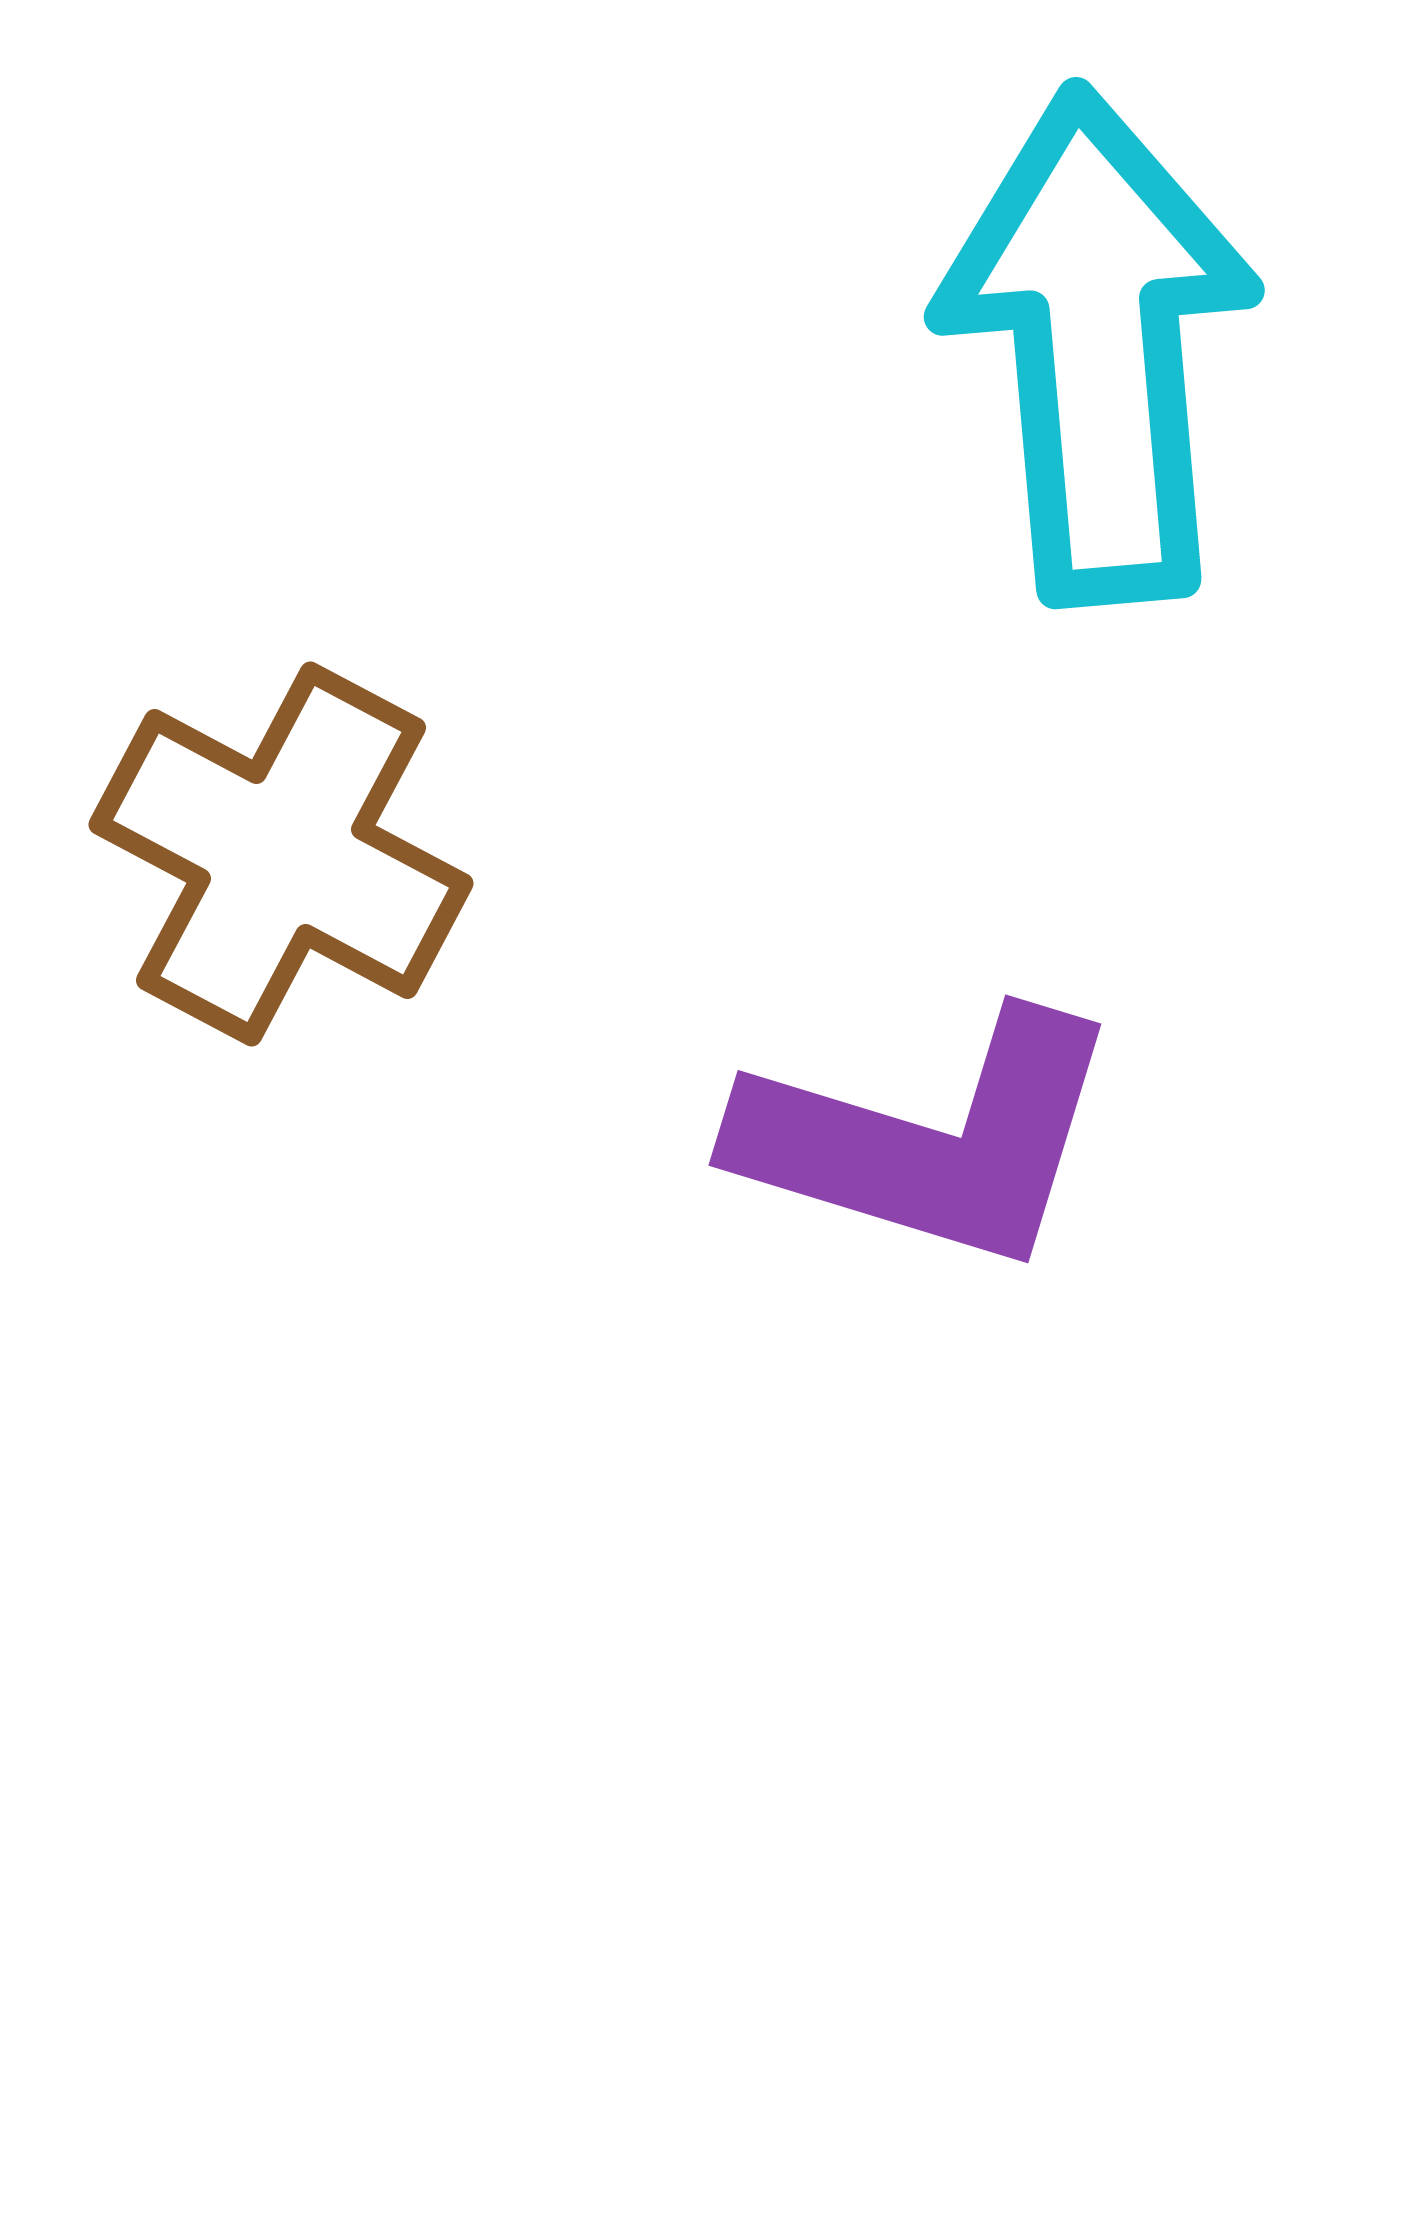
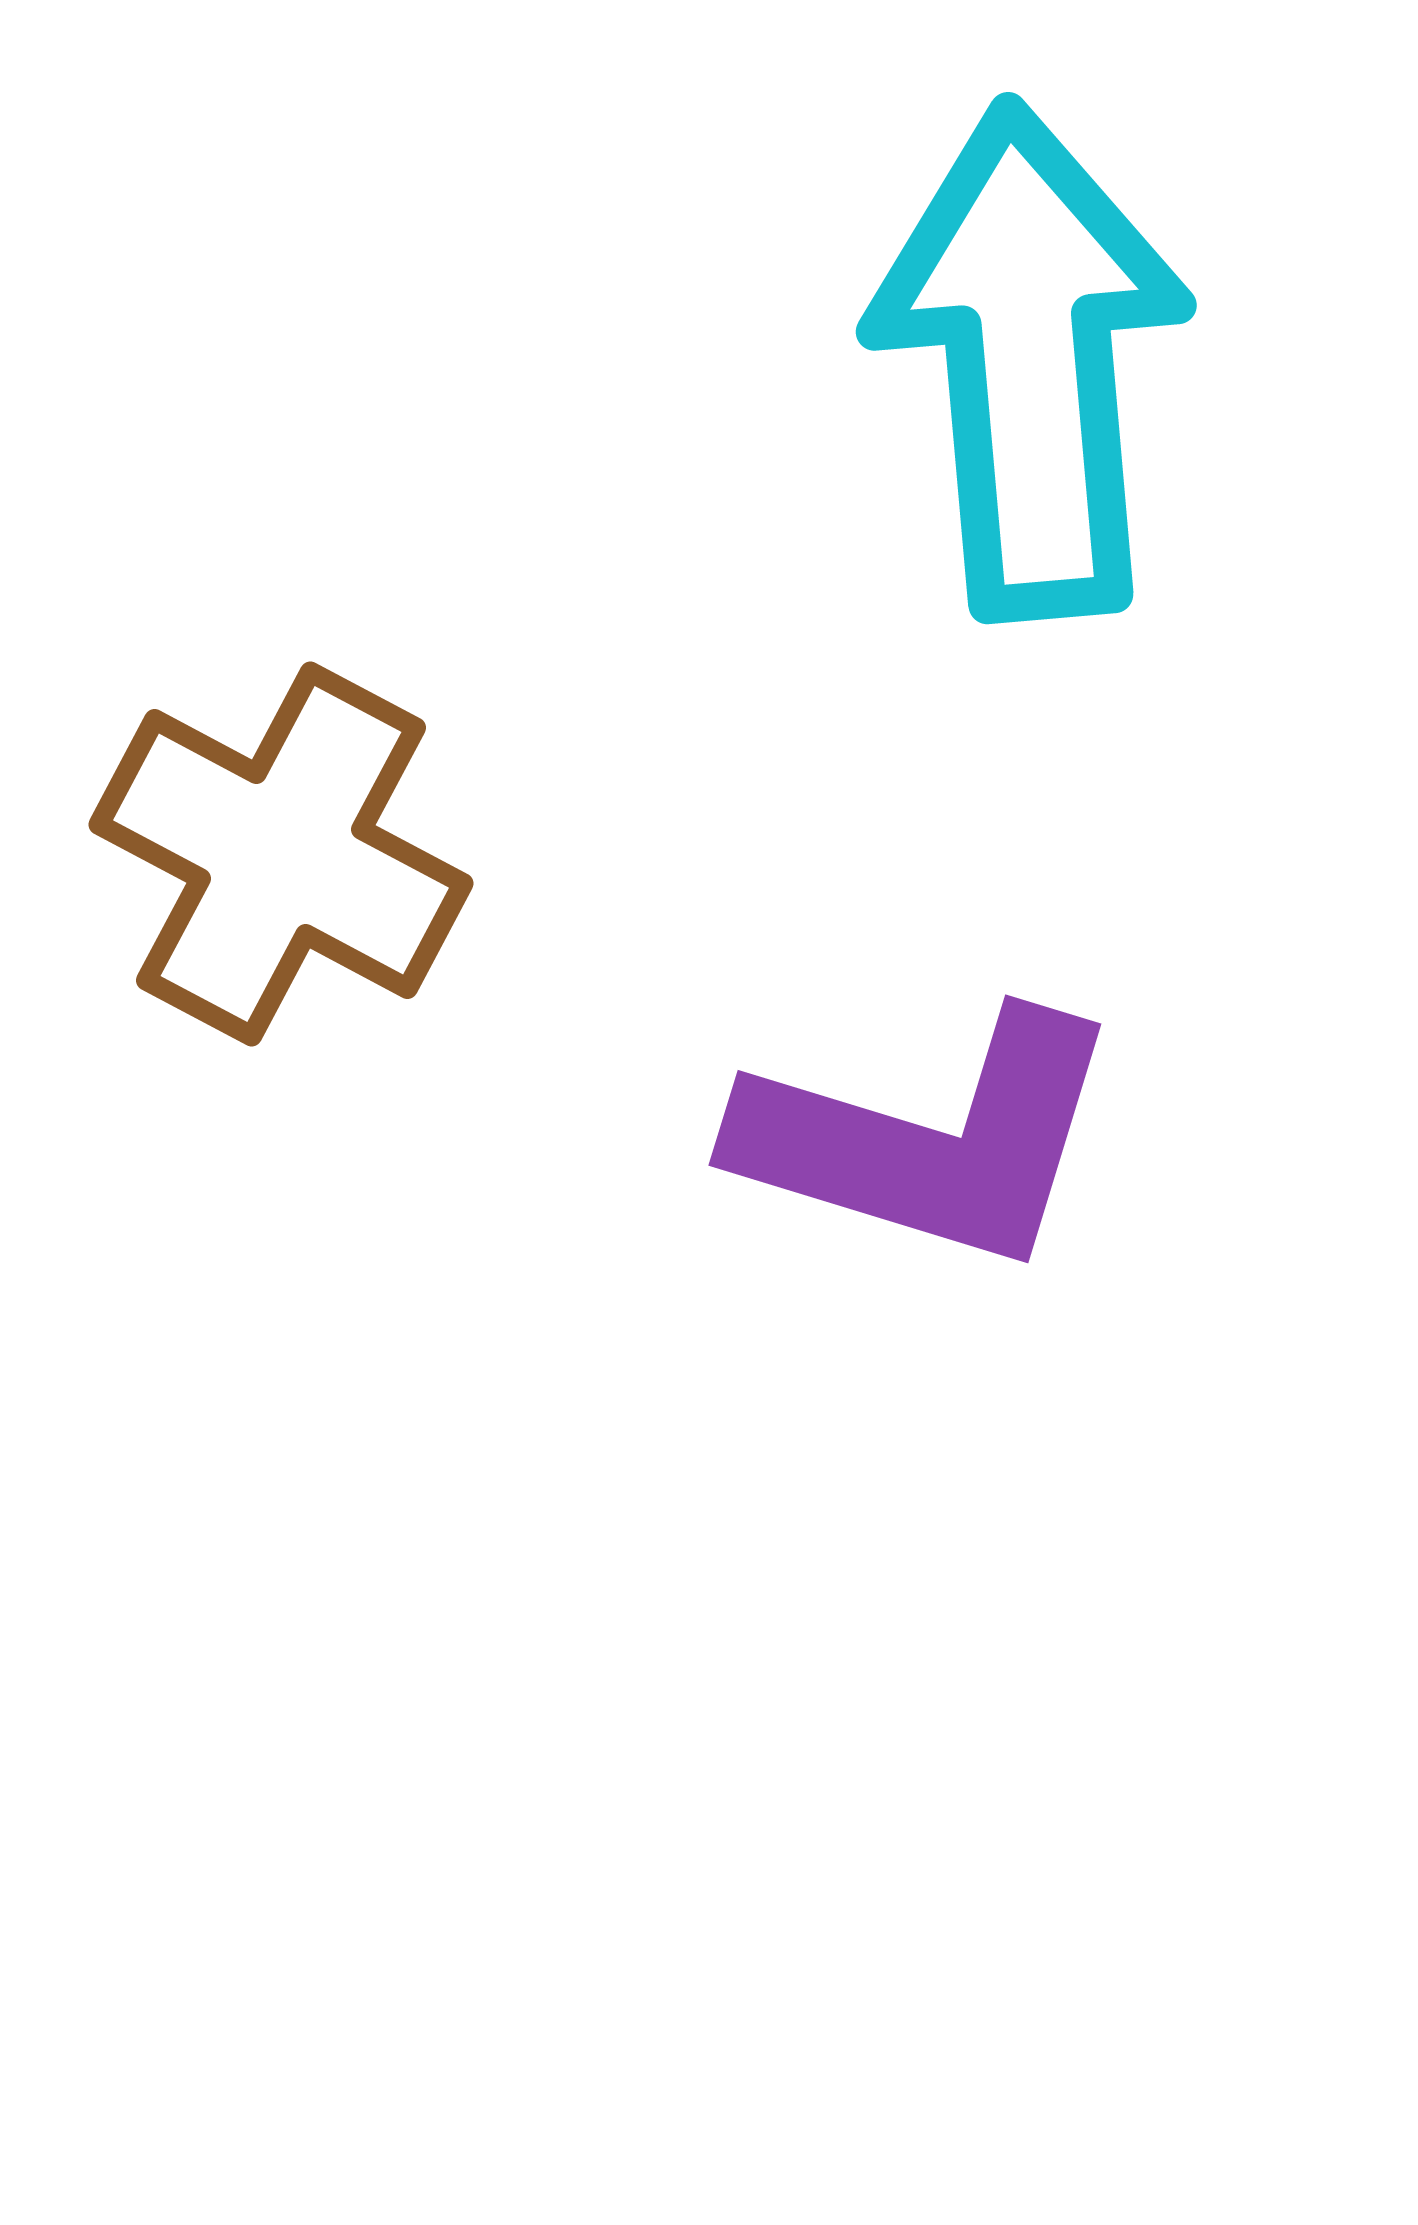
cyan arrow: moved 68 px left, 15 px down
